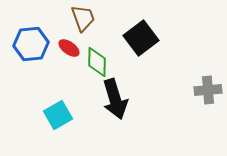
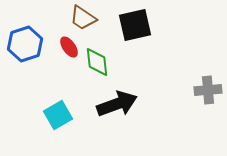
brown trapezoid: rotated 144 degrees clockwise
black square: moved 6 px left, 13 px up; rotated 24 degrees clockwise
blue hexagon: moved 6 px left; rotated 12 degrees counterclockwise
red ellipse: moved 1 px up; rotated 20 degrees clockwise
green diamond: rotated 8 degrees counterclockwise
black arrow: moved 2 px right, 5 px down; rotated 93 degrees counterclockwise
